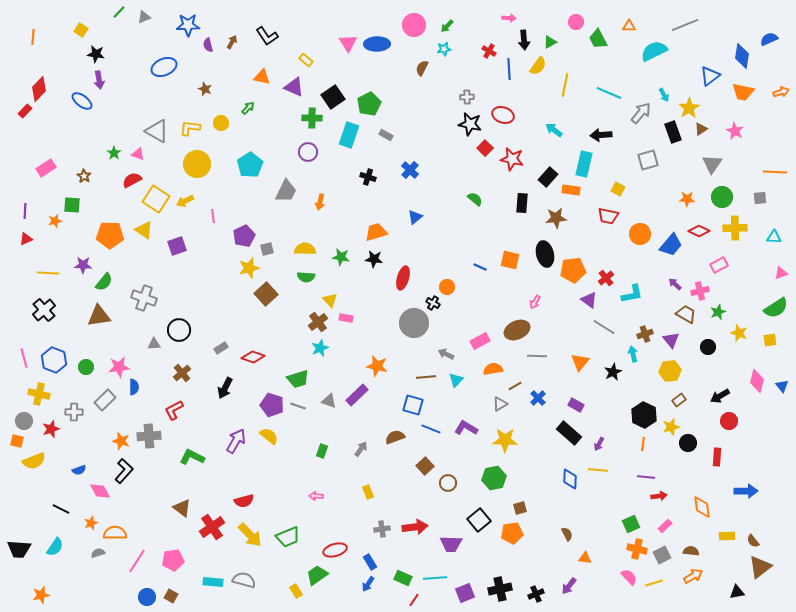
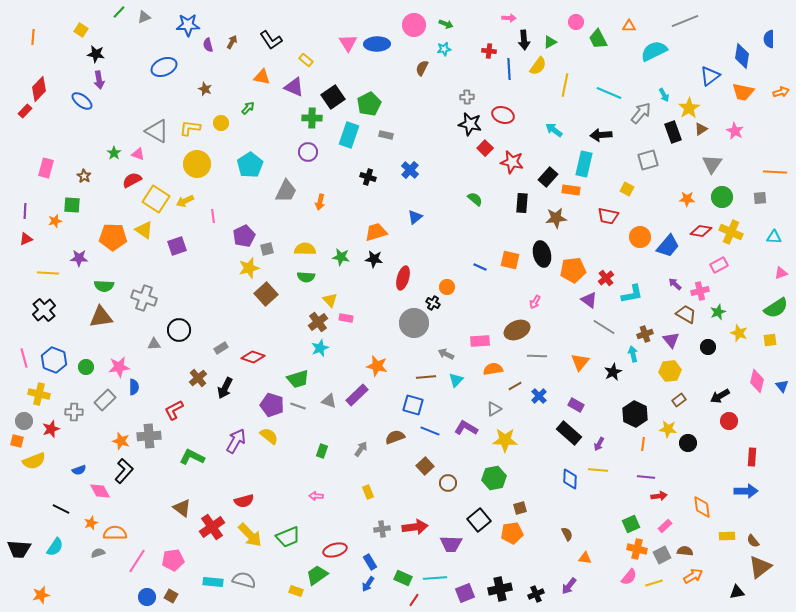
gray line at (685, 25): moved 4 px up
green arrow at (447, 26): moved 1 px left, 2 px up; rotated 112 degrees counterclockwise
black L-shape at (267, 36): moved 4 px right, 4 px down
blue semicircle at (769, 39): rotated 66 degrees counterclockwise
red cross at (489, 51): rotated 24 degrees counterclockwise
gray rectangle at (386, 135): rotated 16 degrees counterclockwise
red star at (512, 159): moved 3 px down
pink rectangle at (46, 168): rotated 42 degrees counterclockwise
yellow square at (618, 189): moved 9 px right
yellow cross at (735, 228): moved 4 px left, 4 px down; rotated 25 degrees clockwise
red diamond at (699, 231): moved 2 px right; rotated 15 degrees counterclockwise
orange circle at (640, 234): moved 3 px down
orange pentagon at (110, 235): moved 3 px right, 2 px down
blue trapezoid at (671, 245): moved 3 px left, 1 px down
black ellipse at (545, 254): moved 3 px left
purple star at (83, 265): moved 4 px left, 7 px up
green semicircle at (104, 282): moved 4 px down; rotated 54 degrees clockwise
brown triangle at (99, 316): moved 2 px right, 1 px down
pink rectangle at (480, 341): rotated 24 degrees clockwise
brown cross at (182, 373): moved 16 px right, 5 px down
blue cross at (538, 398): moved 1 px right, 2 px up
gray triangle at (500, 404): moved 6 px left, 5 px down
black hexagon at (644, 415): moved 9 px left, 1 px up
yellow star at (671, 427): moved 3 px left, 2 px down; rotated 24 degrees clockwise
blue line at (431, 429): moved 1 px left, 2 px down
red rectangle at (717, 457): moved 35 px right
brown semicircle at (691, 551): moved 6 px left
pink semicircle at (629, 577): rotated 84 degrees clockwise
yellow rectangle at (296, 591): rotated 40 degrees counterclockwise
